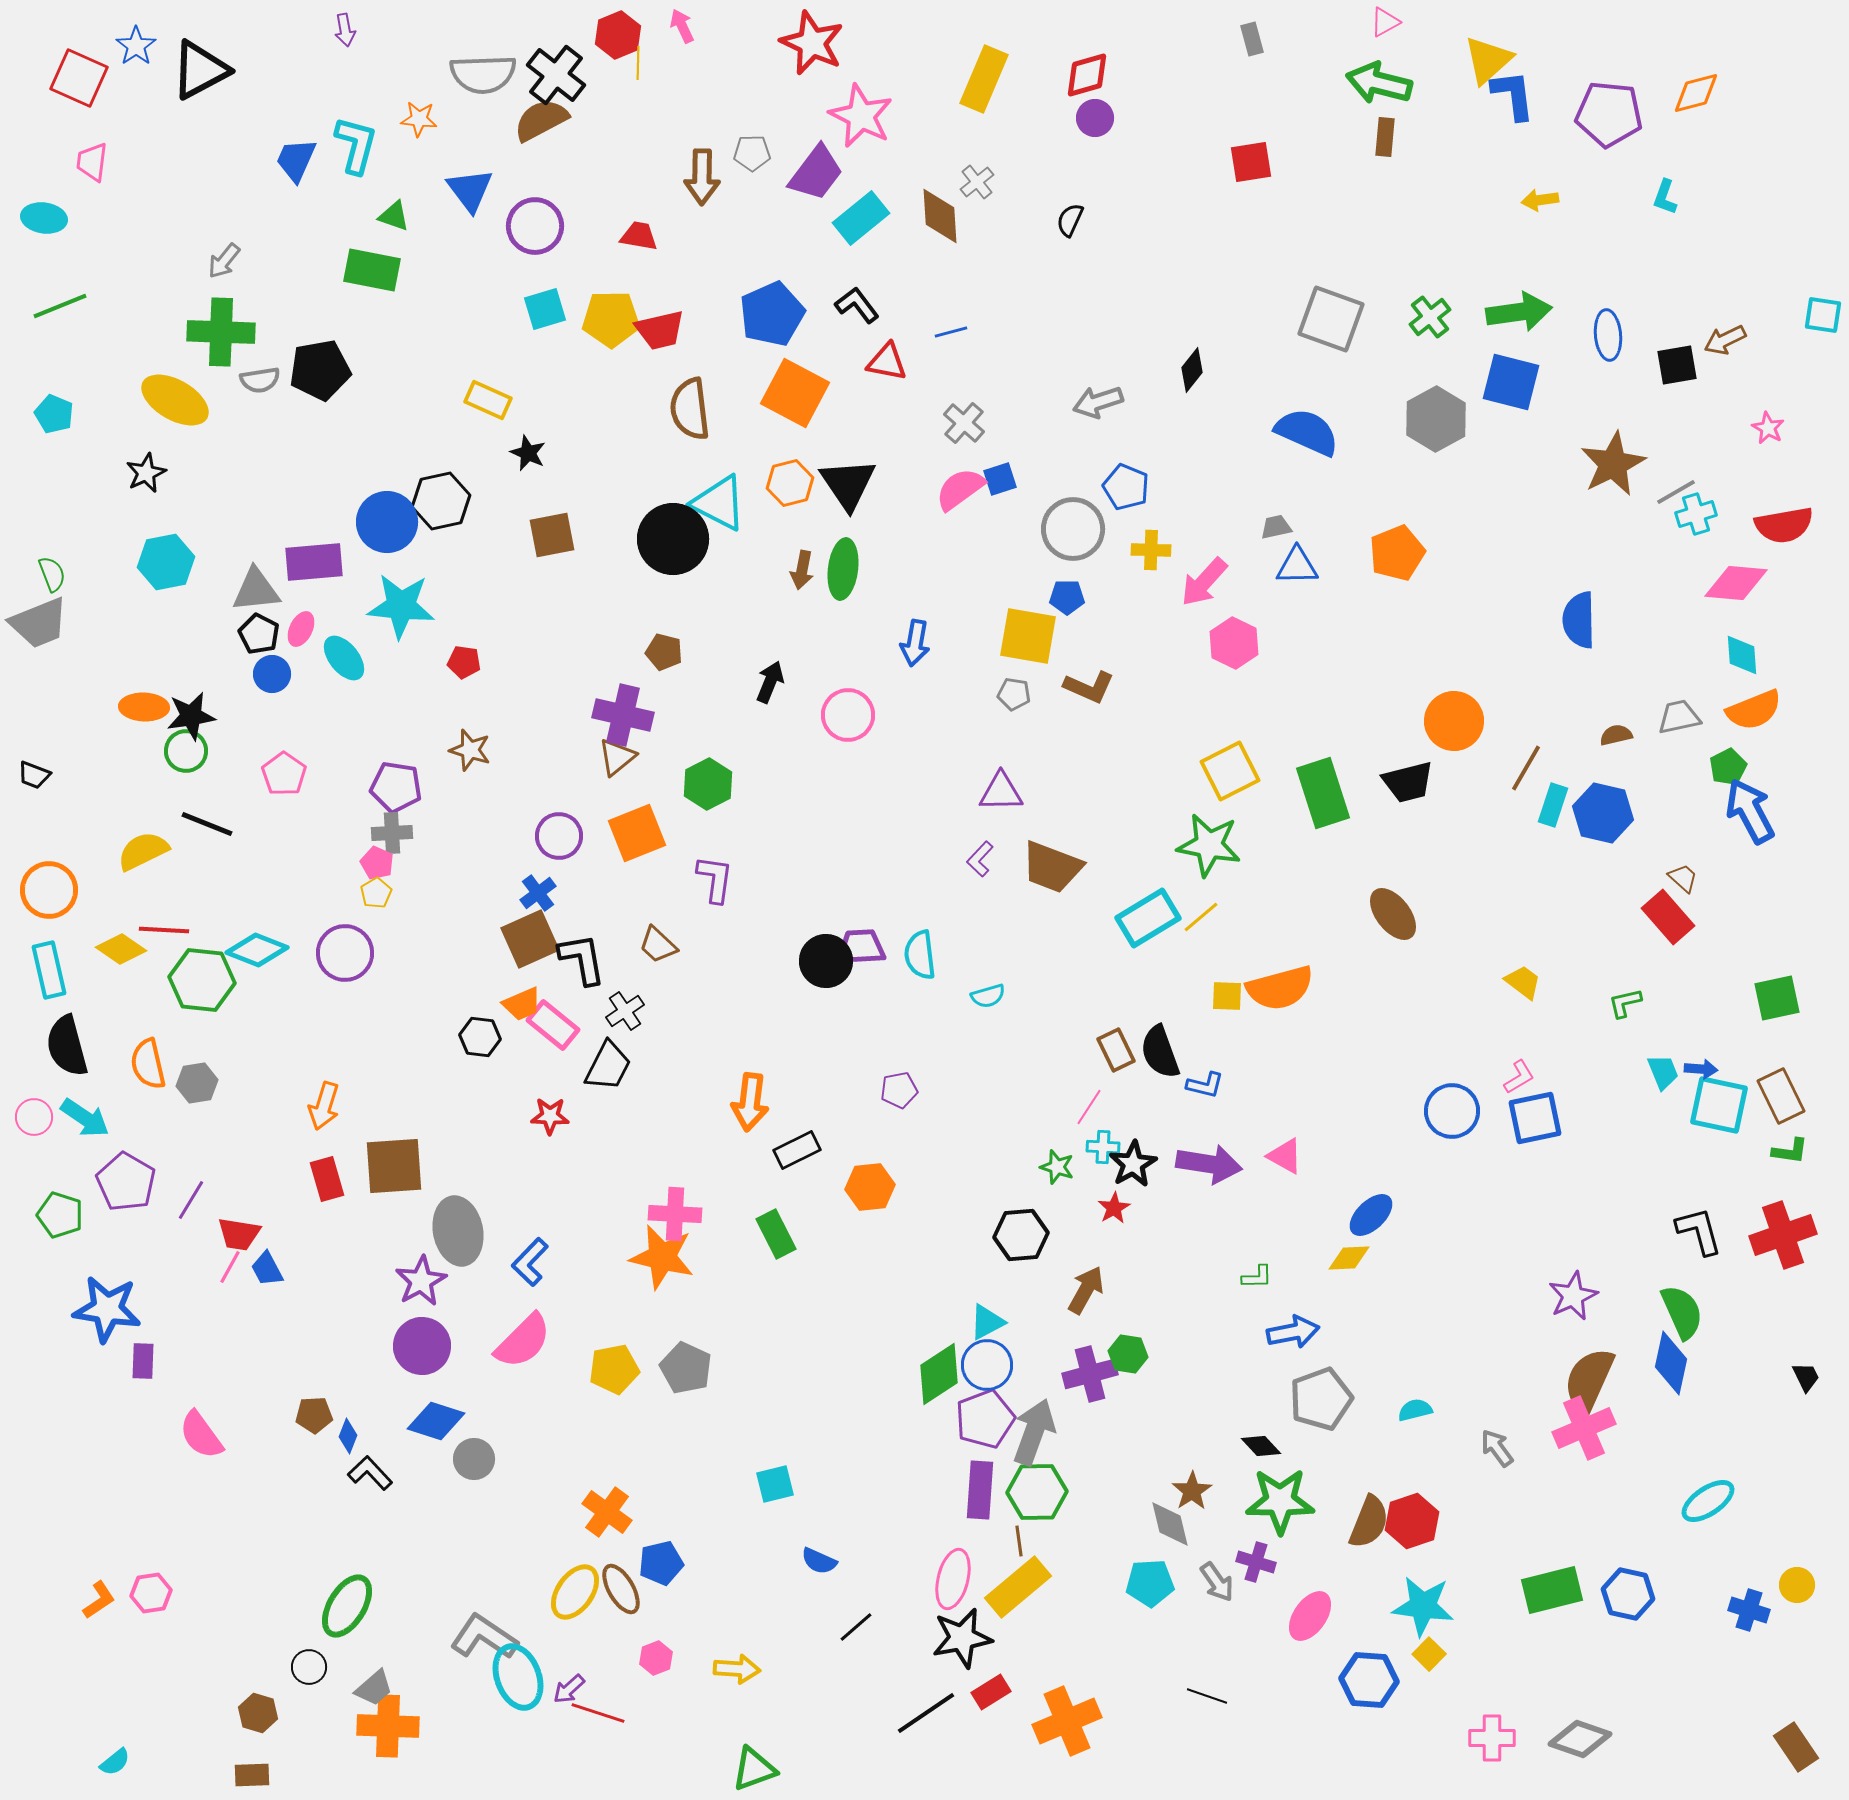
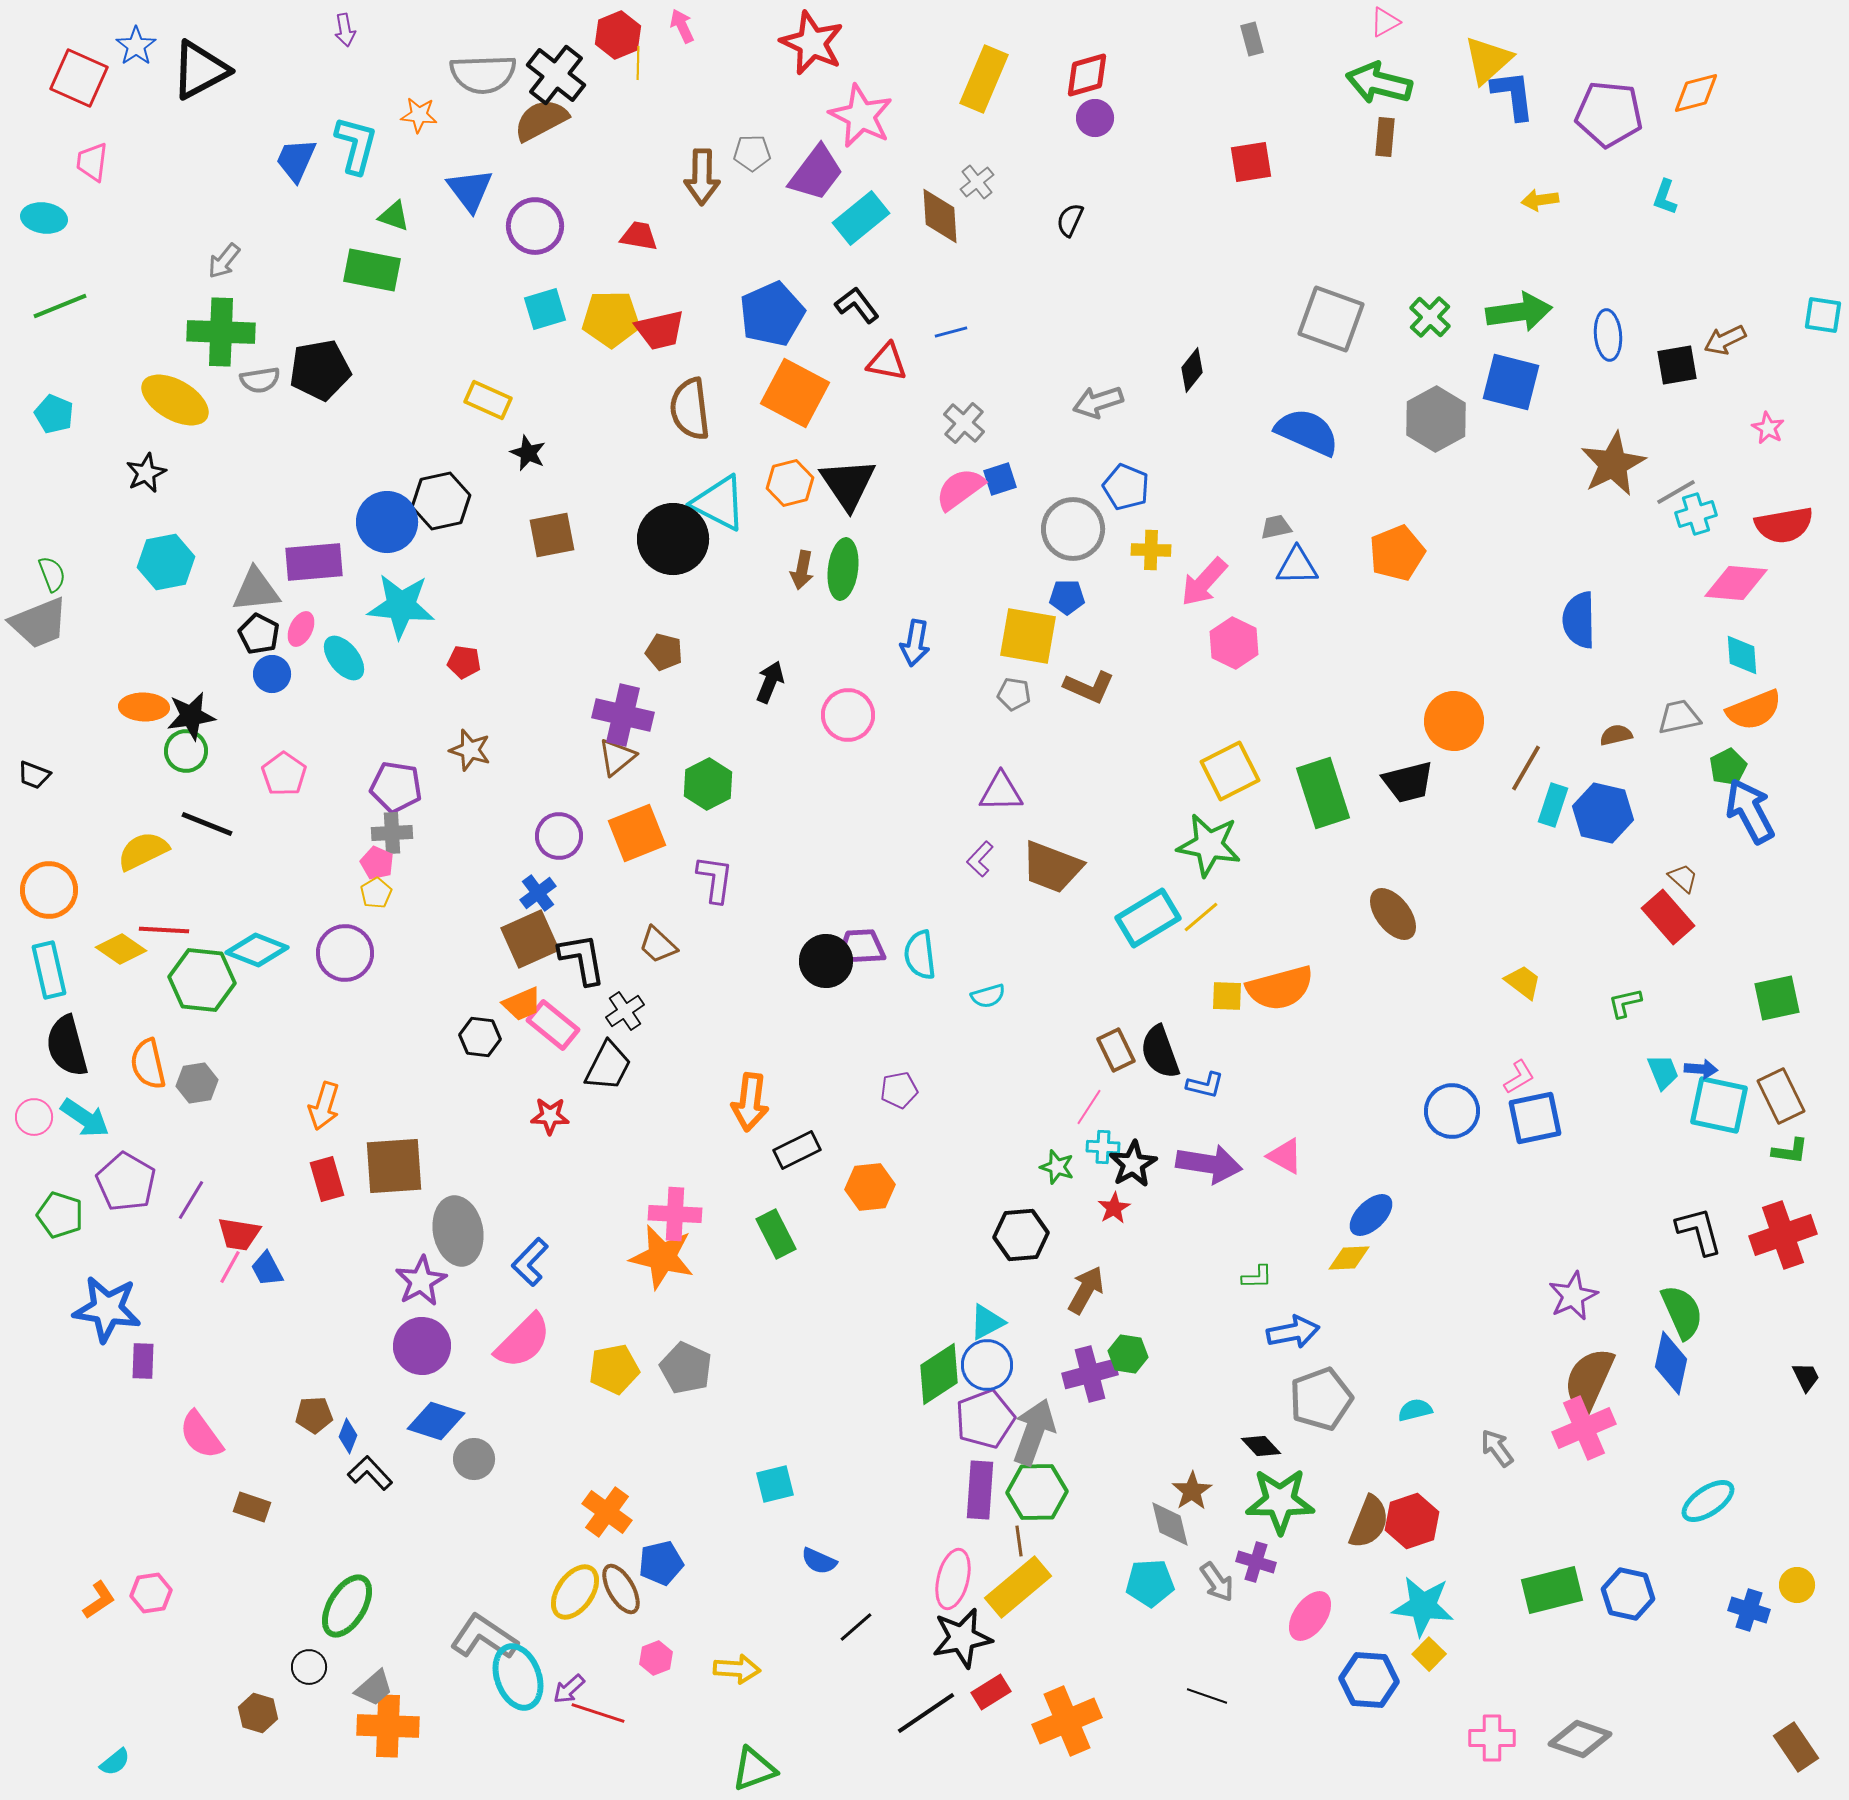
orange star at (419, 119): moved 4 px up
green cross at (1430, 317): rotated 9 degrees counterclockwise
brown rectangle at (252, 1775): moved 268 px up; rotated 21 degrees clockwise
